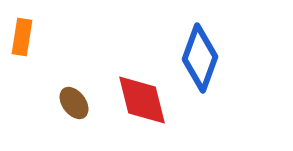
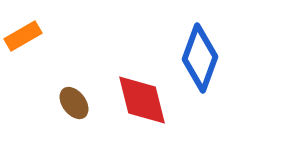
orange rectangle: moved 1 px right, 1 px up; rotated 51 degrees clockwise
